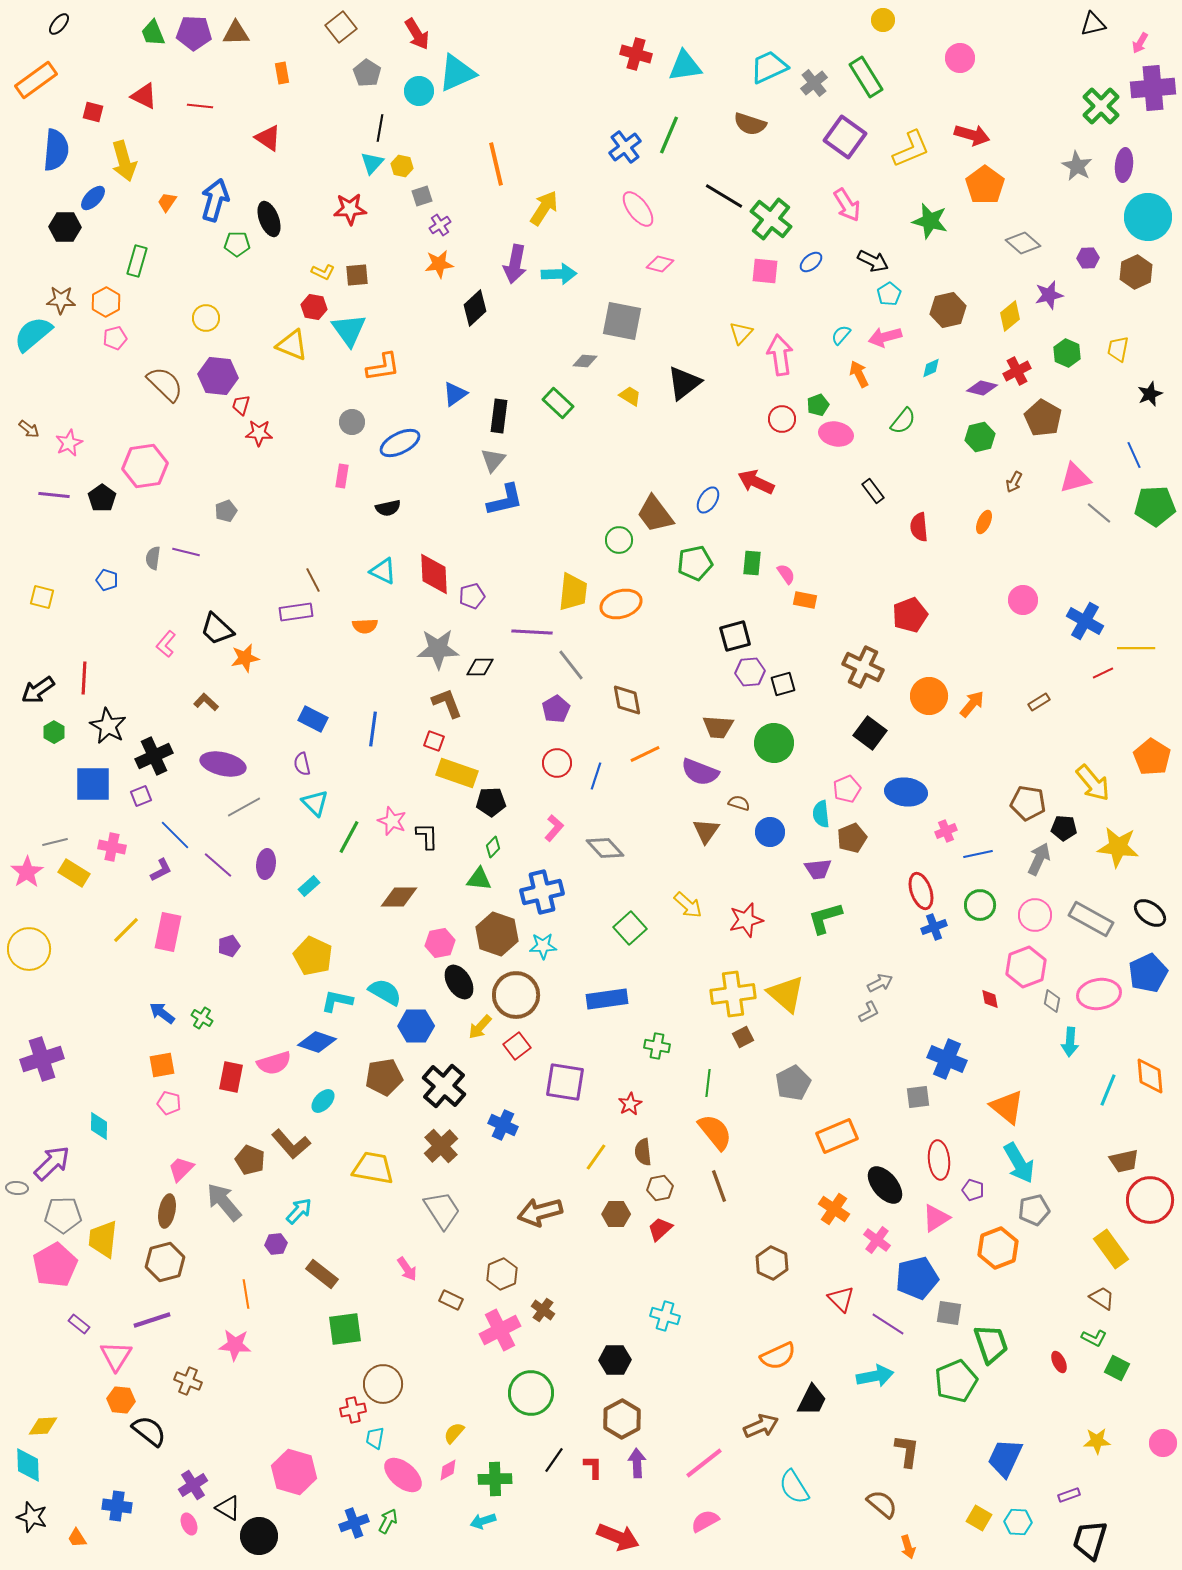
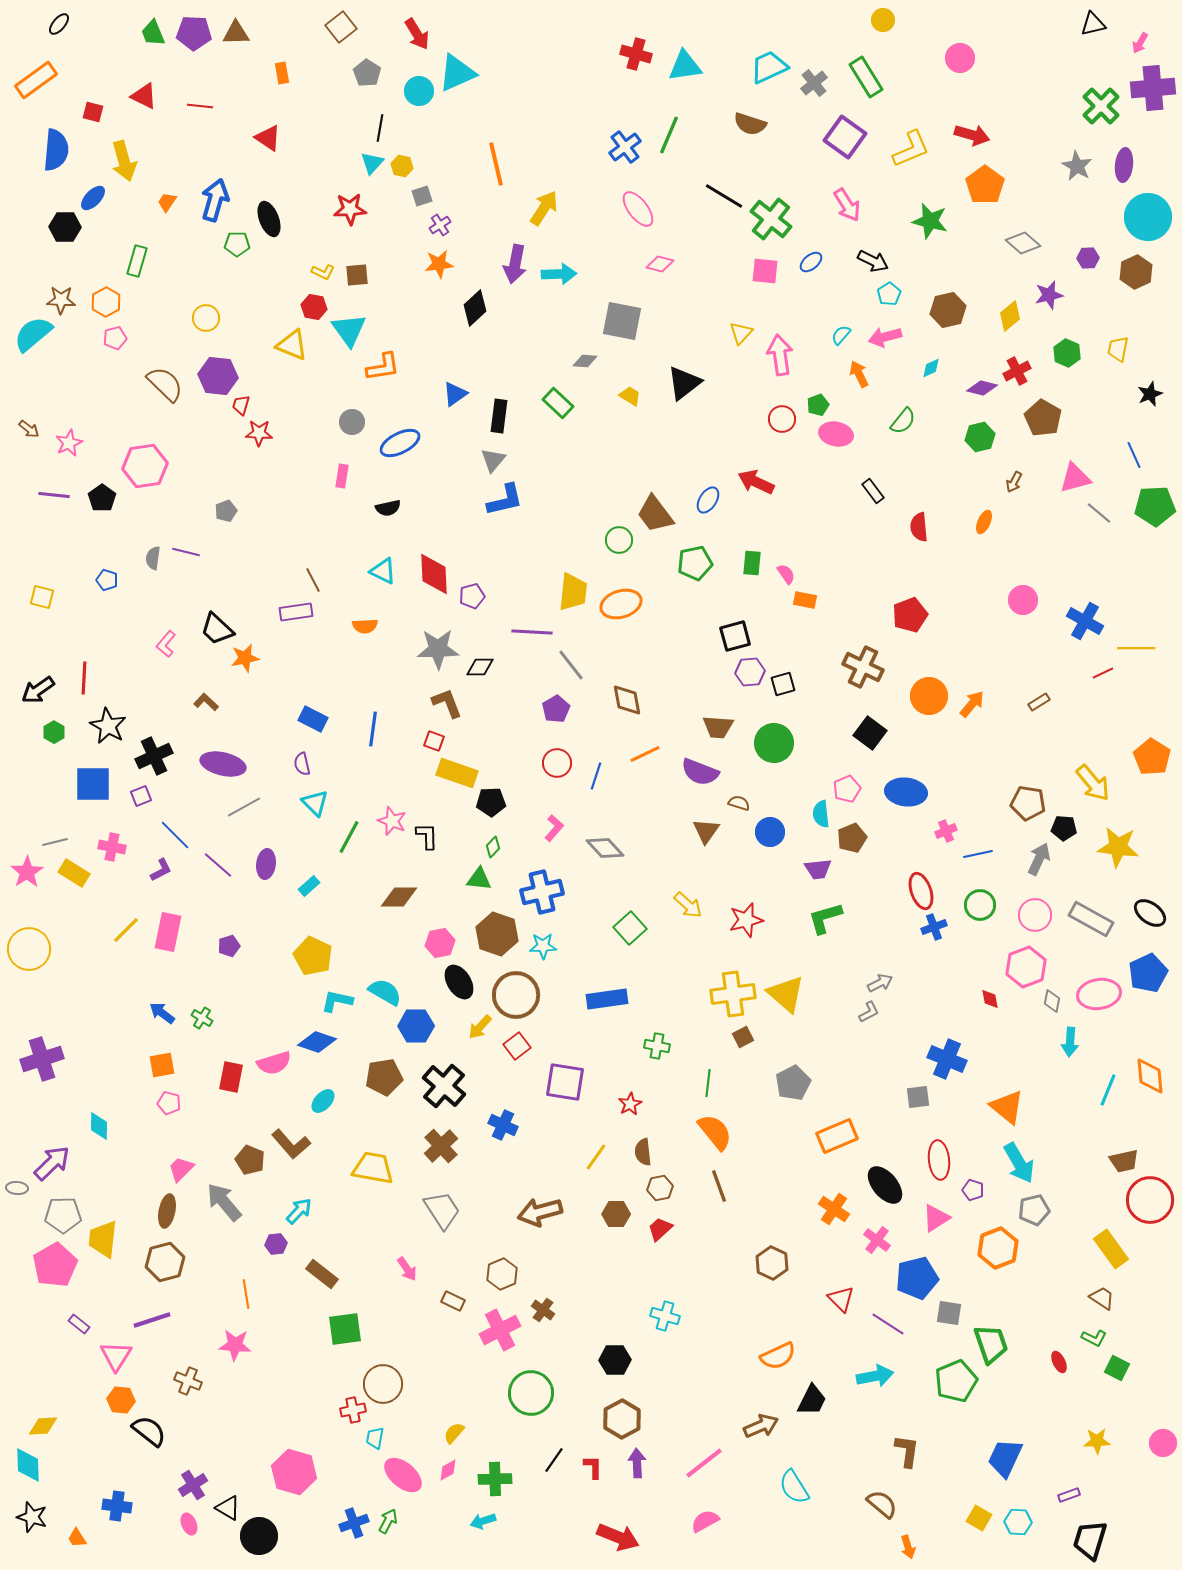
brown rectangle at (451, 1300): moved 2 px right, 1 px down
